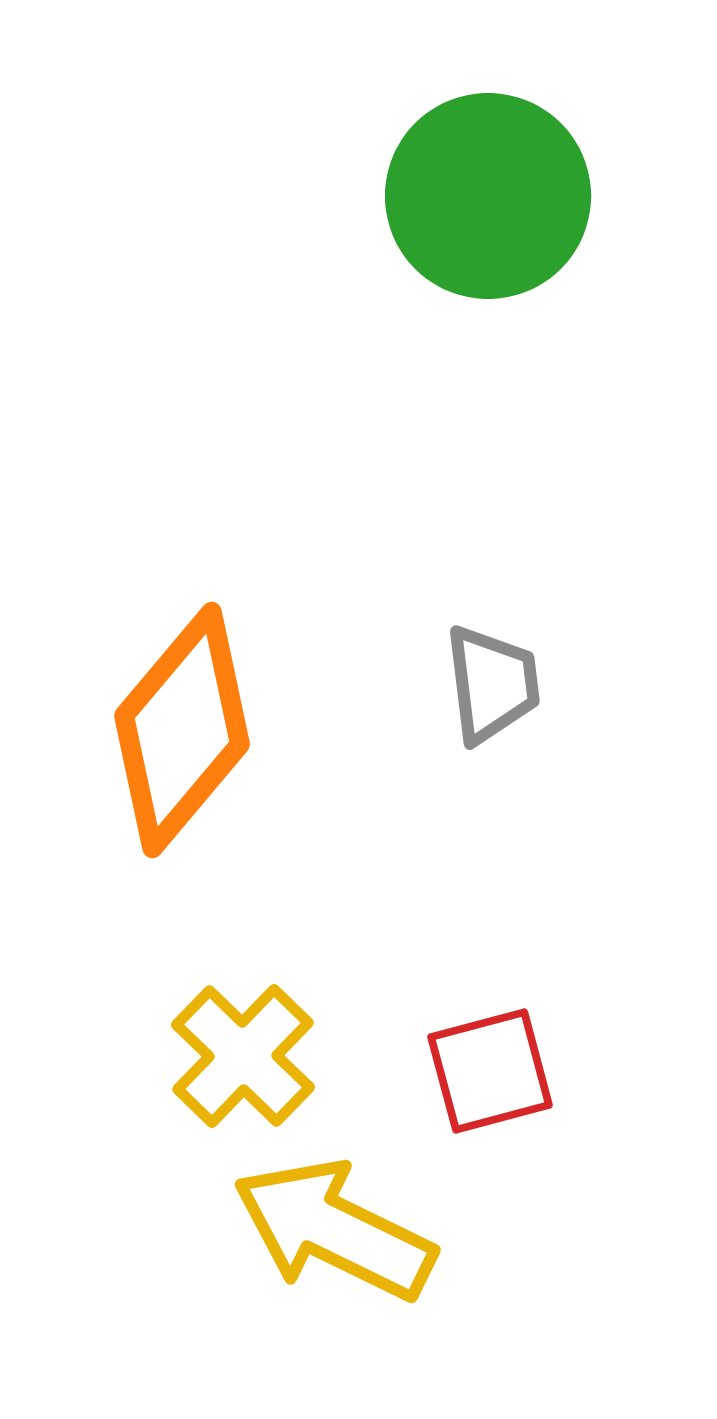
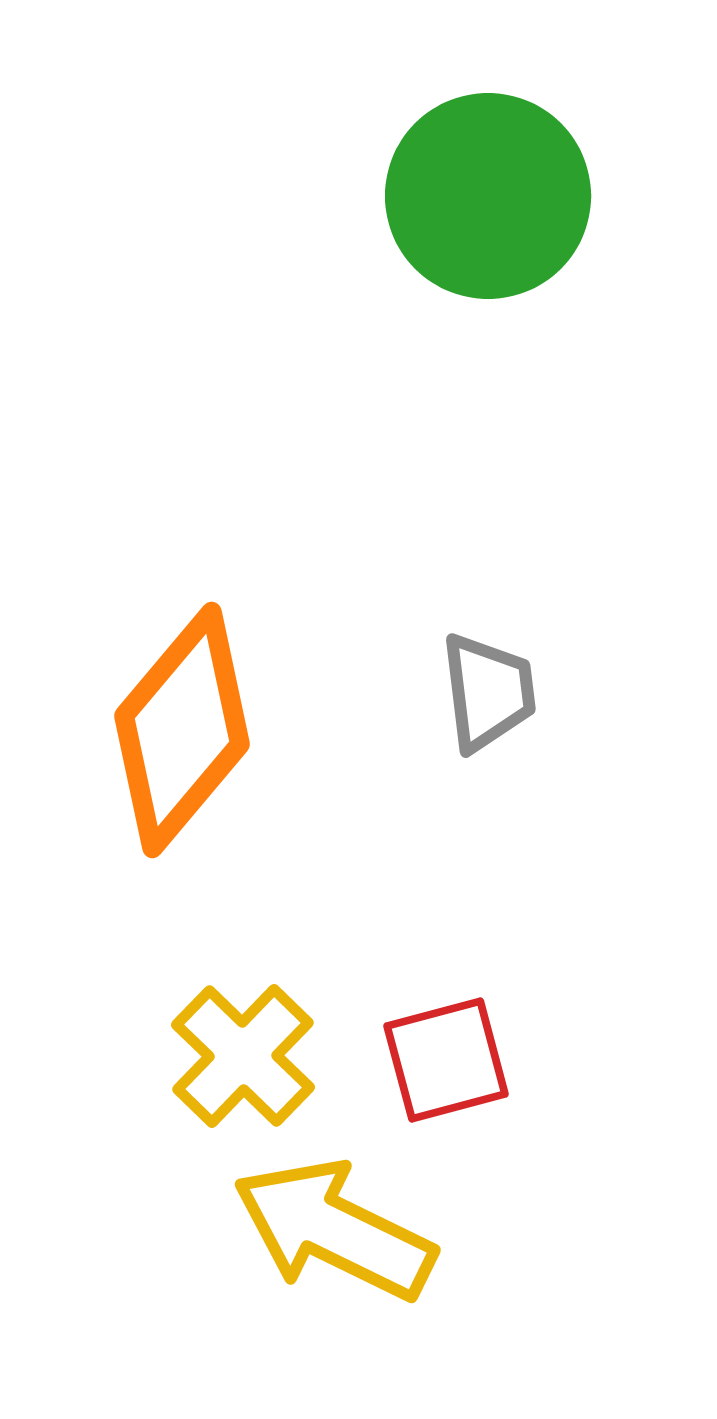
gray trapezoid: moved 4 px left, 8 px down
red square: moved 44 px left, 11 px up
